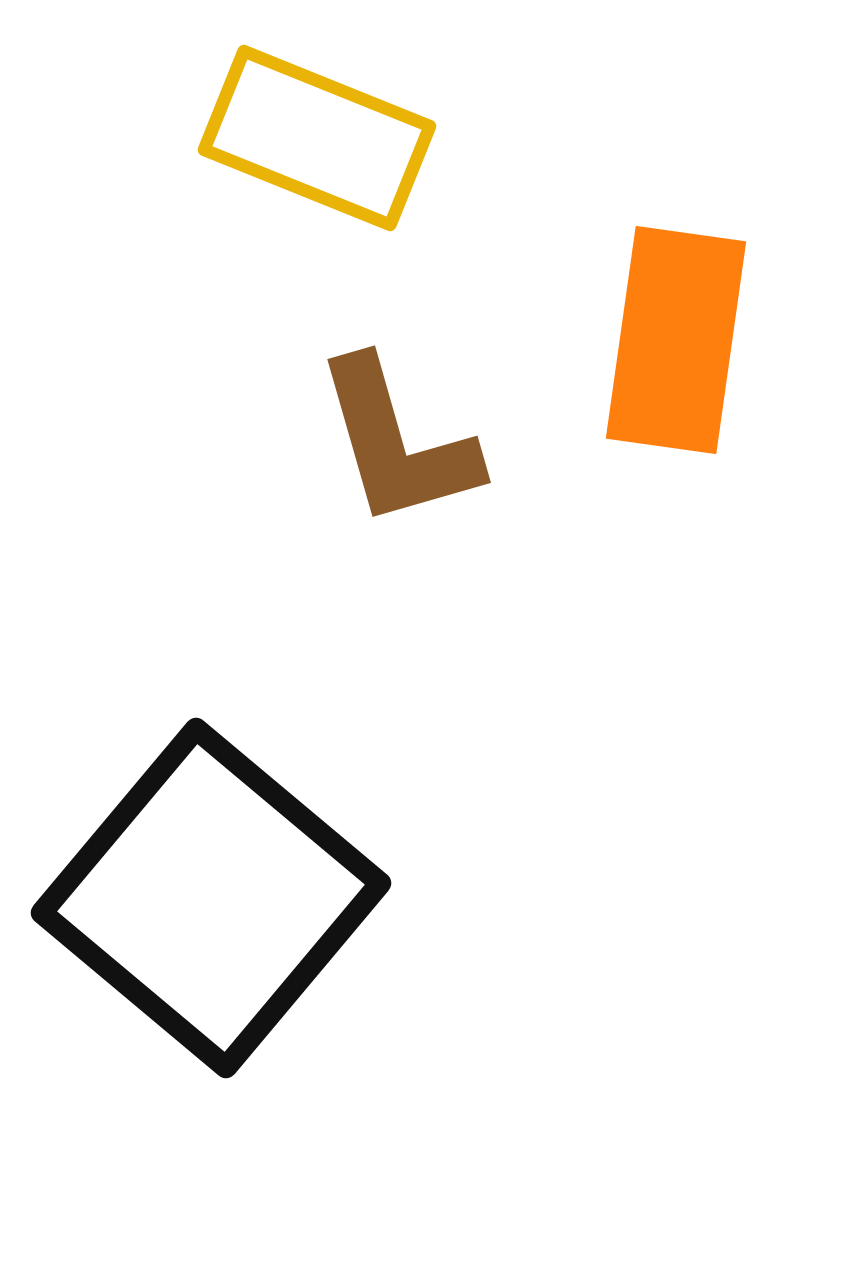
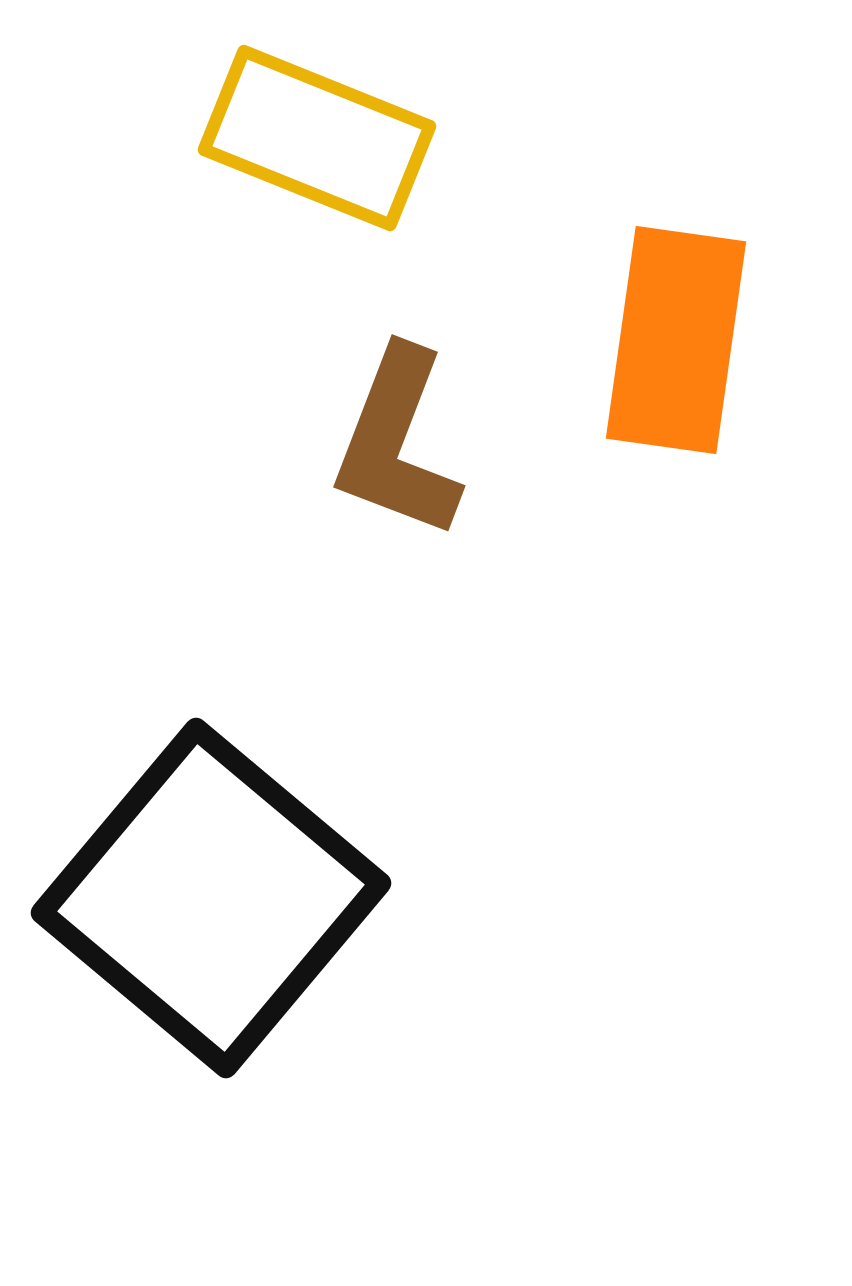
brown L-shape: rotated 37 degrees clockwise
